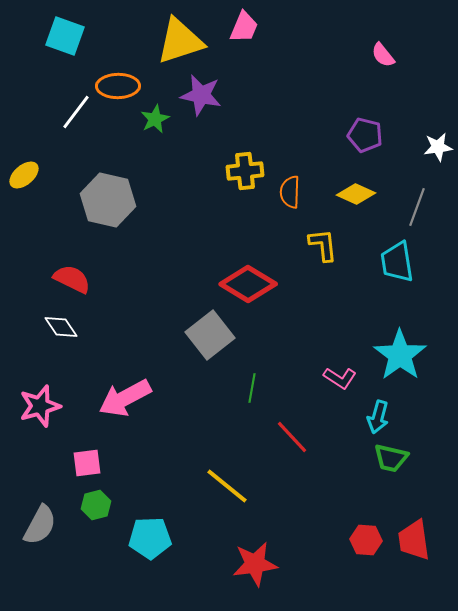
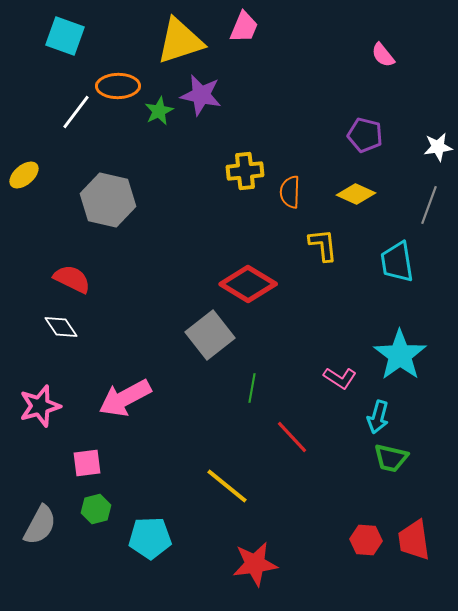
green star: moved 4 px right, 8 px up
gray line: moved 12 px right, 2 px up
green hexagon: moved 4 px down
